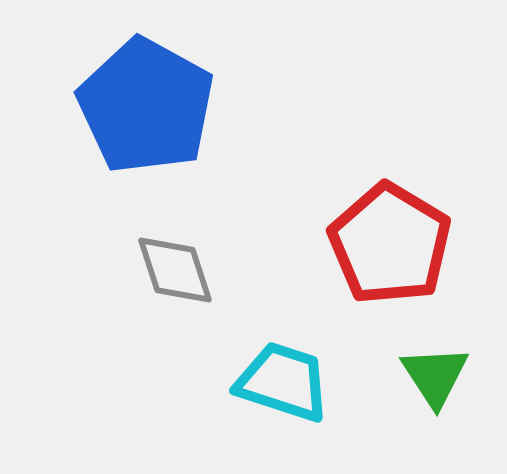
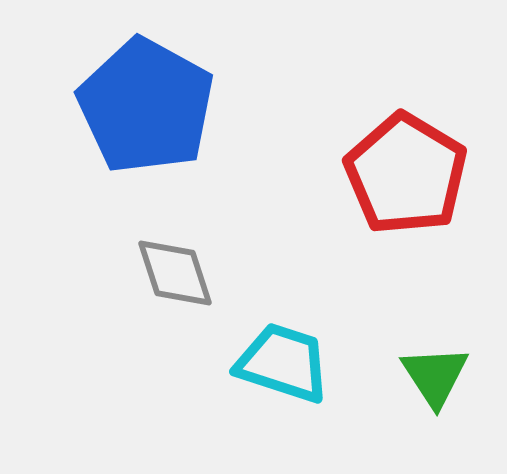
red pentagon: moved 16 px right, 70 px up
gray diamond: moved 3 px down
cyan trapezoid: moved 19 px up
